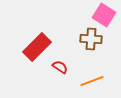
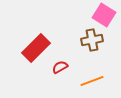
brown cross: moved 1 px right, 1 px down; rotated 15 degrees counterclockwise
red rectangle: moved 1 px left, 1 px down
red semicircle: rotated 63 degrees counterclockwise
